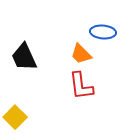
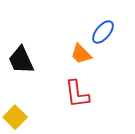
blue ellipse: rotated 55 degrees counterclockwise
black trapezoid: moved 3 px left, 3 px down
red L-shape: moved 4 px left, 8 px down
